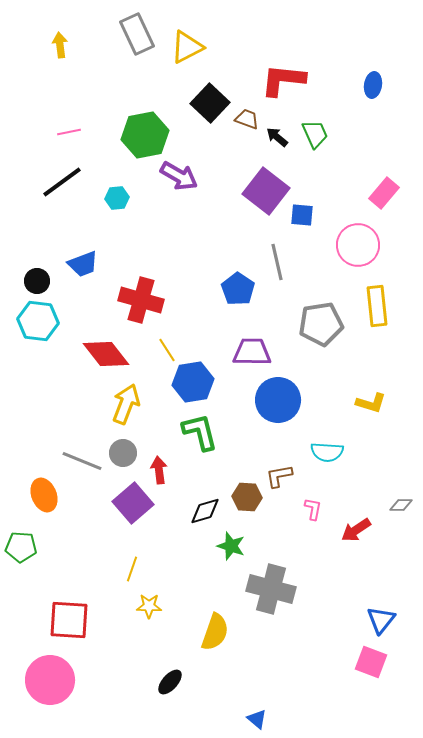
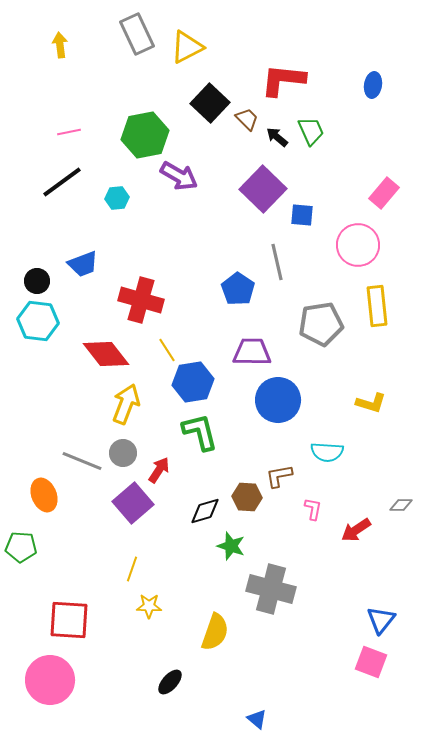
brown trapezoid at (247, 119): rotated 25 degrees clockwise
green trapezoid at (315, 134): moved 4 px left, 3 px up
purple square at (266, 191): moved 3 px left, 2 px up; rotated 6 degrees clockwise
red arrow at (159, 470): rotated 40 degrees clockwise
